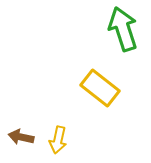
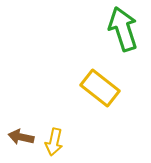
yellow arrow: moved 4 px left, 2 px down
